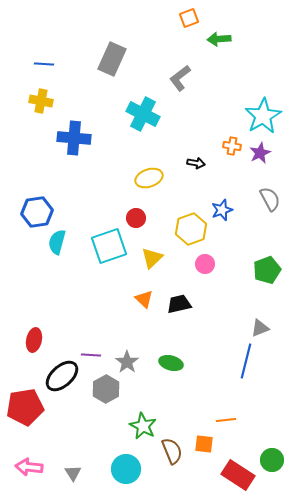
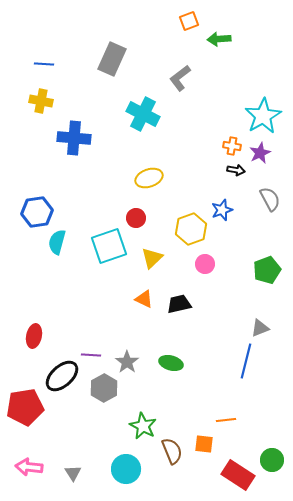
orange square at (189, 18): moved 3 px down
black arrow at (196, 163): moved 40 px right, 7 px down
orange triangle at (144, 299): rotated 18 degrees counterclockwise
red ellipse at (34, 340): moved 4 px up
gray hexagon at (106, 389): moved 2 px left, 1 px up
